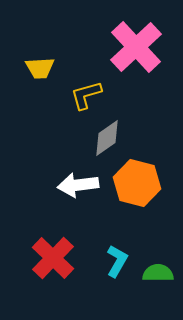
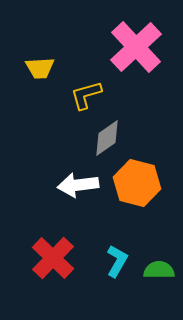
green semicircle: moved 1 px right, 3 px up
